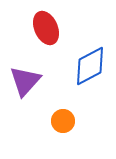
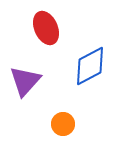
orange circle: moved 3 px down
